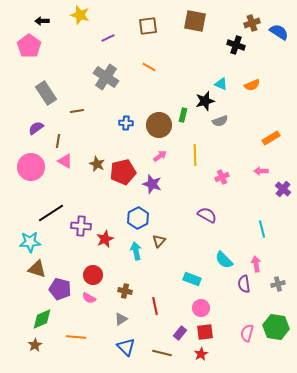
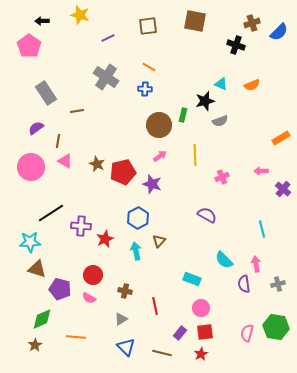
blue semicircle at (279, 32): rotated 102 degrees clockwise
blue cross at (126, 123): moved 19 px right, 34 px up
orange rectangle at (271, 138): moved 10 px right
